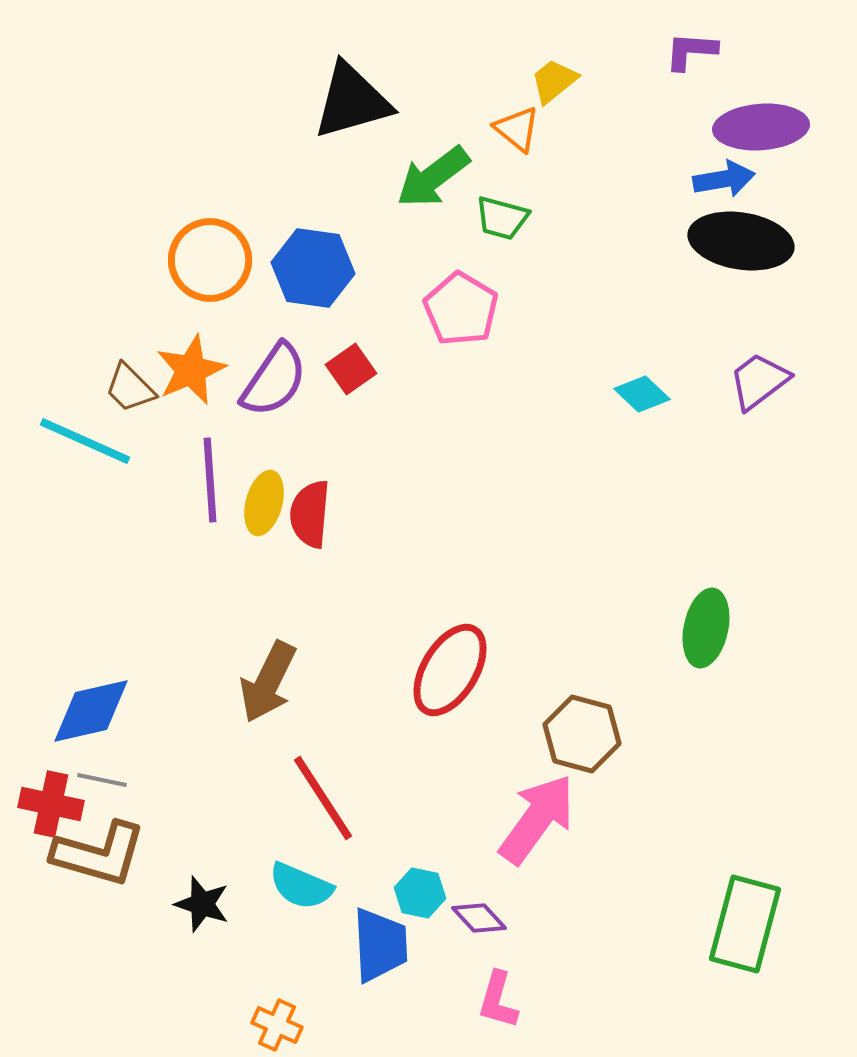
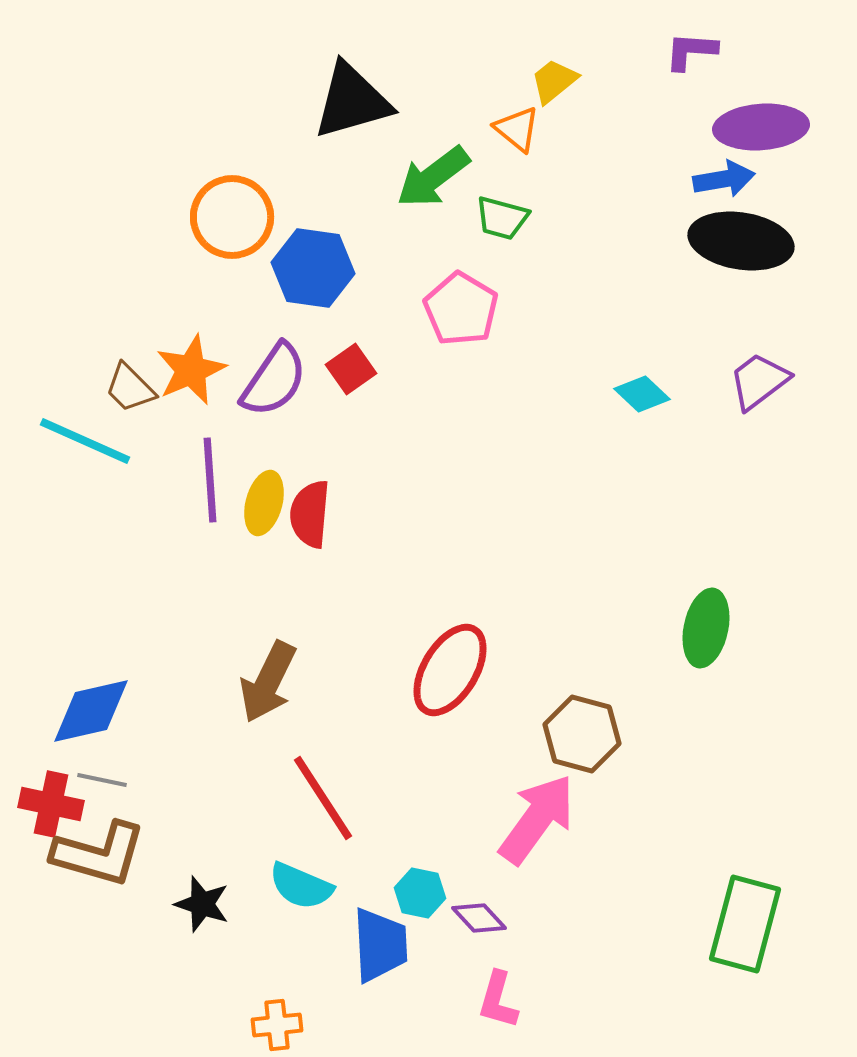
orange circle: moved 22 px right, 43 px up
orange cross: rotated 30 degrees counterclockwise
